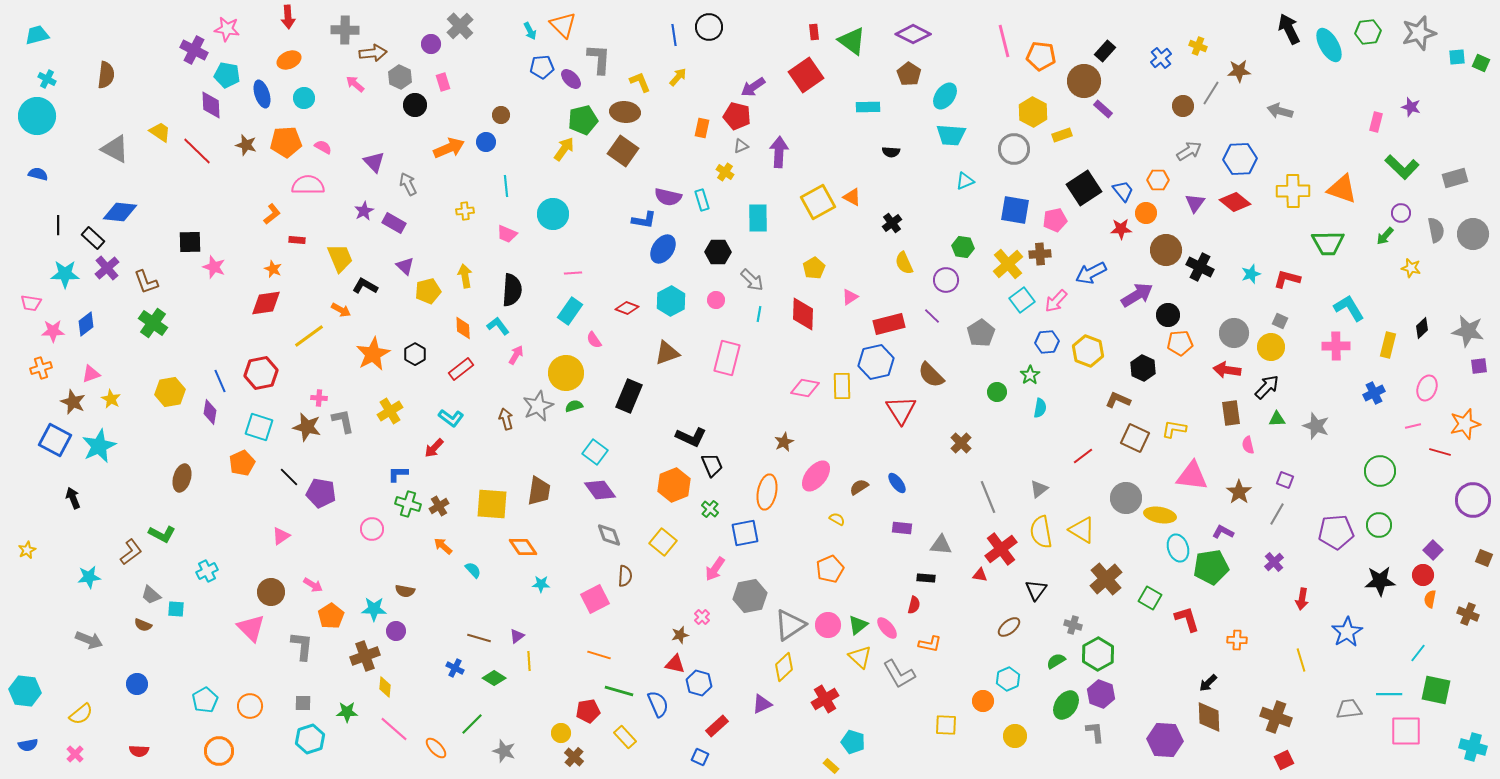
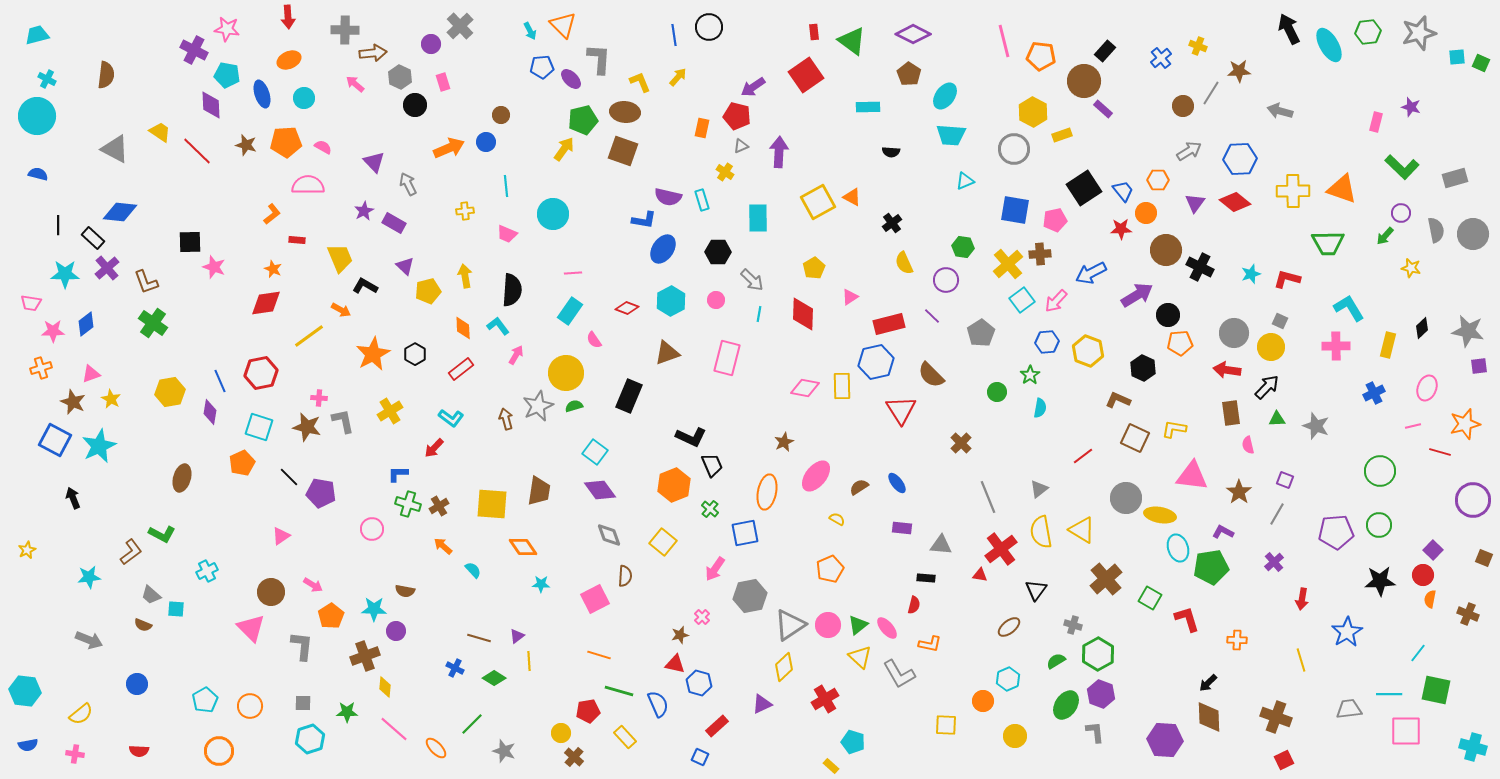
brown square at (623, 151): rotated 16 degrees counterclockwise
pink cross at (75, 754): rotated 36 degrees counterclockwise
